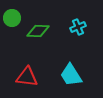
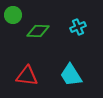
green circle: moved 1 px right, 3 px up
red triangle: moved 1 px up
